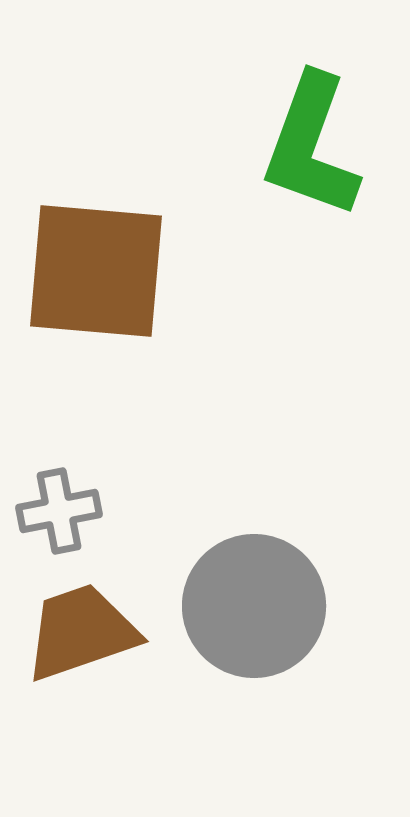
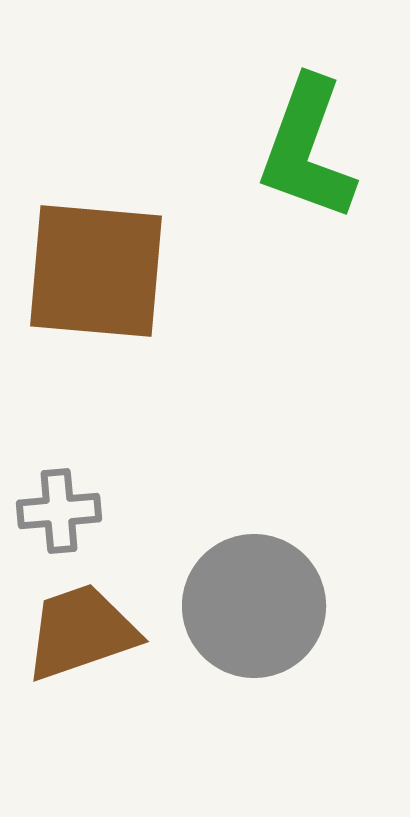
green L-shape: moved 4 px left, 3 px down
gray cross: rotated 6 degrees clockwise
